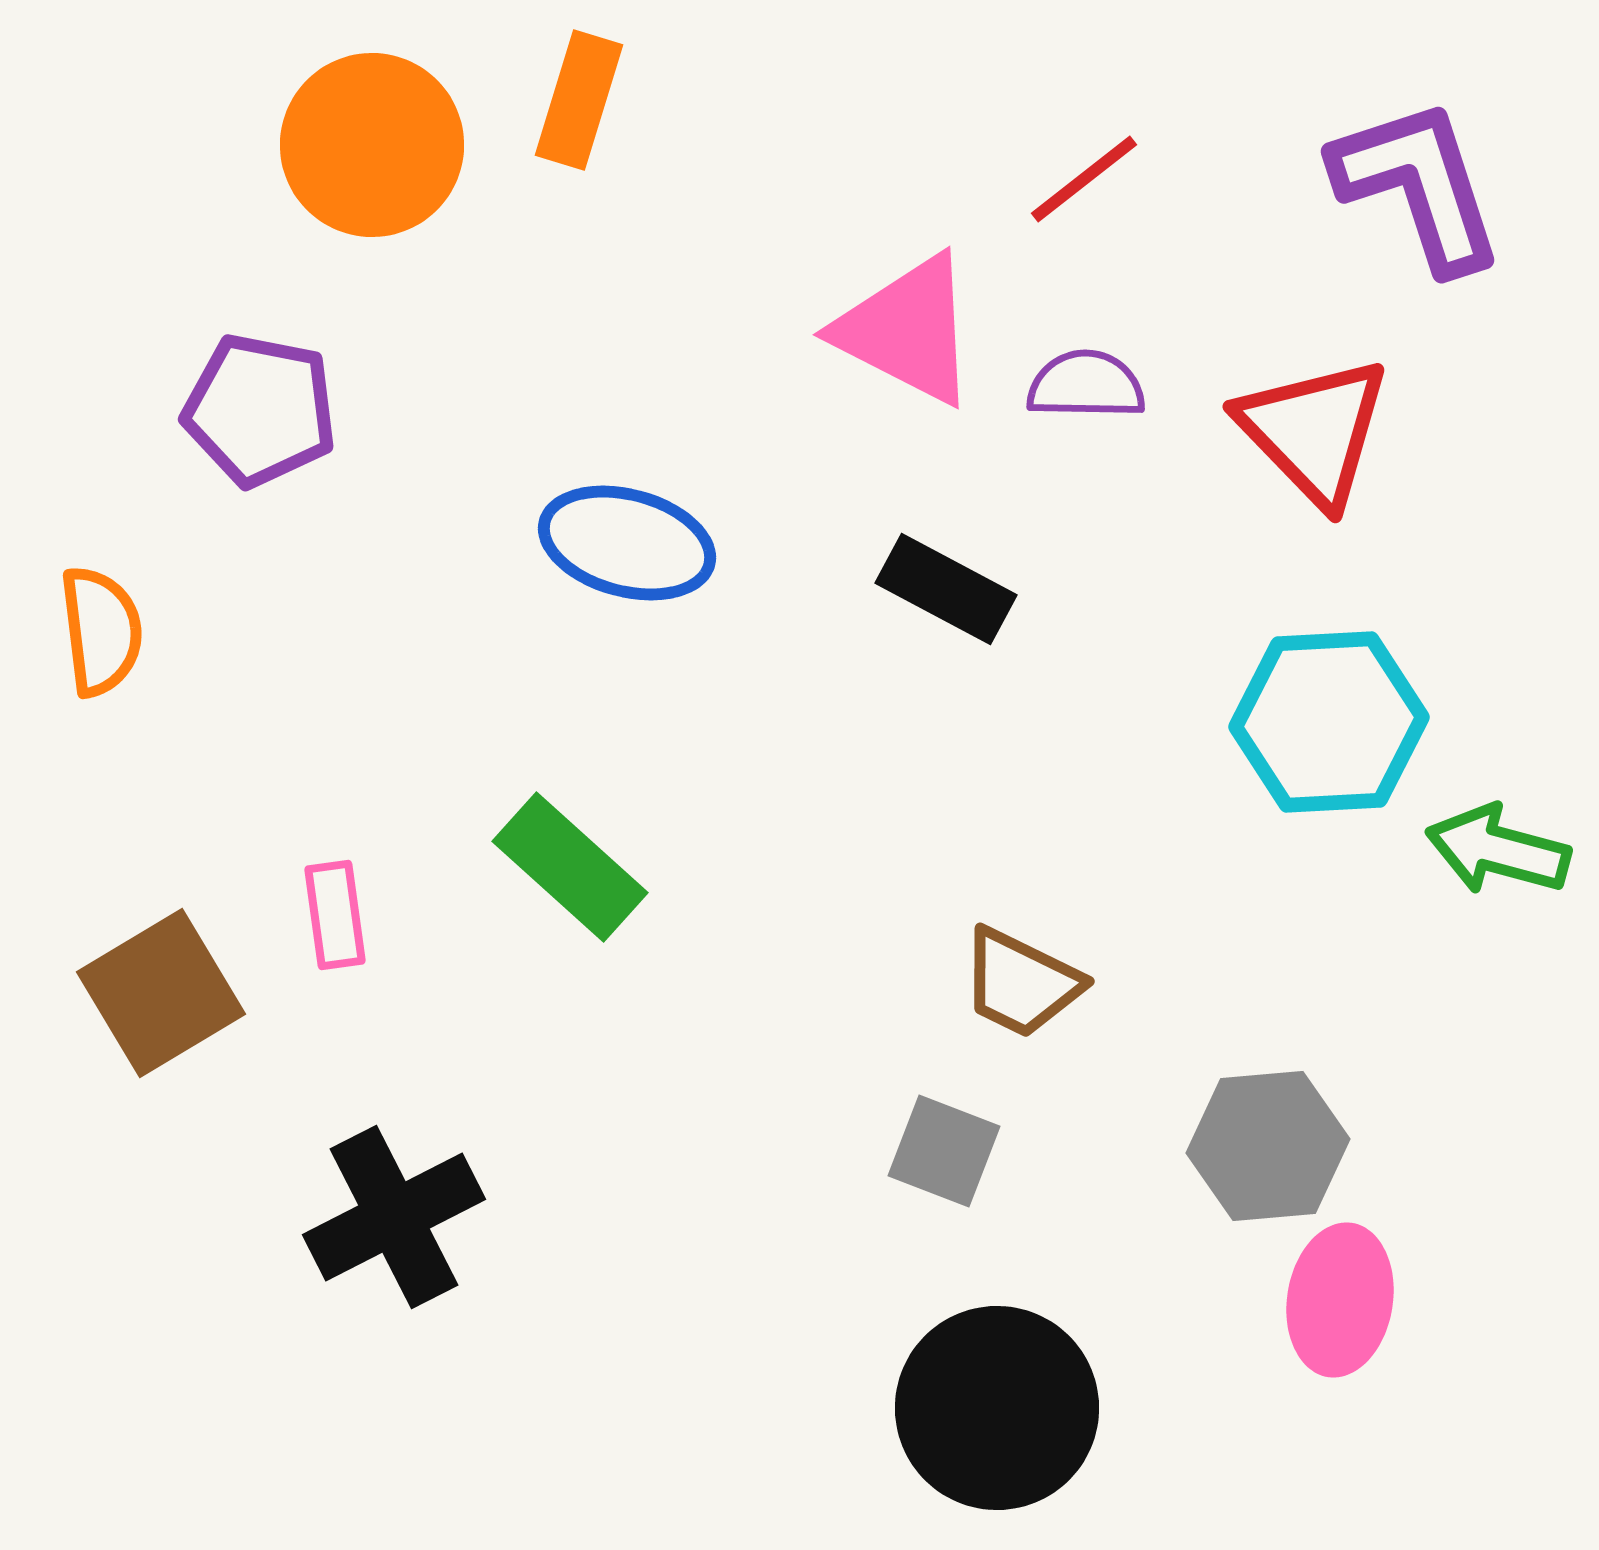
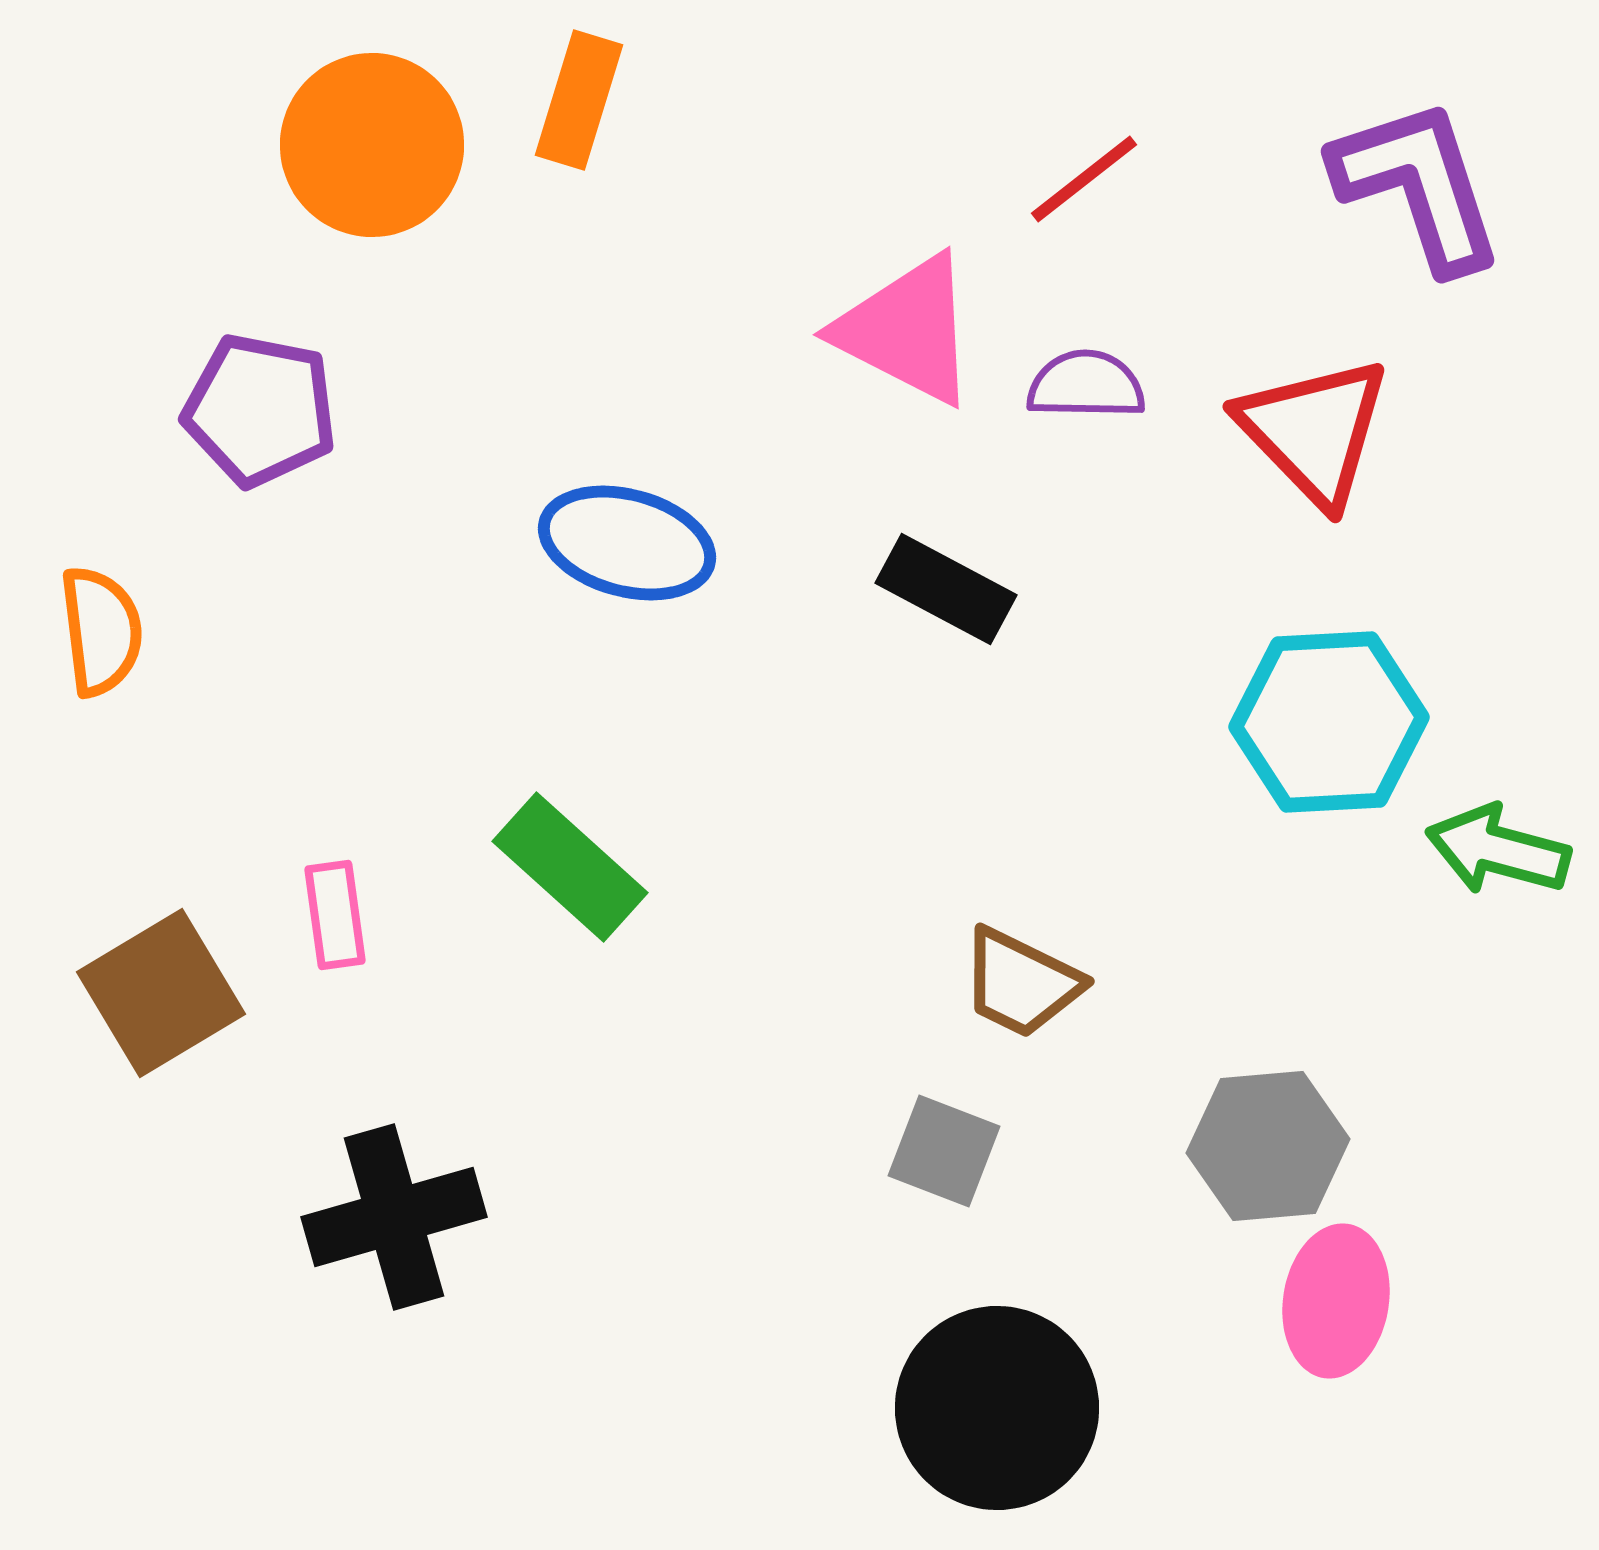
black cross: rotated 11 degrees clockwise
pink ellipse: moved 4 px left, 1 px down
